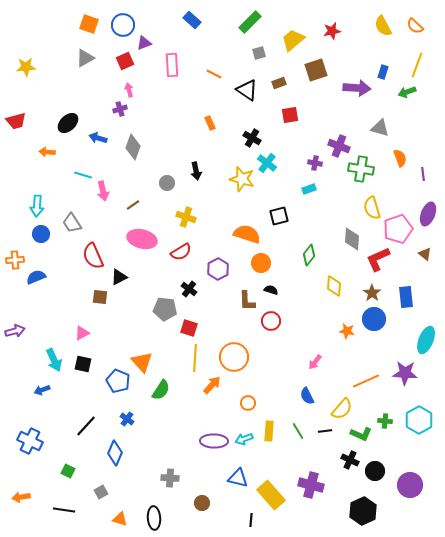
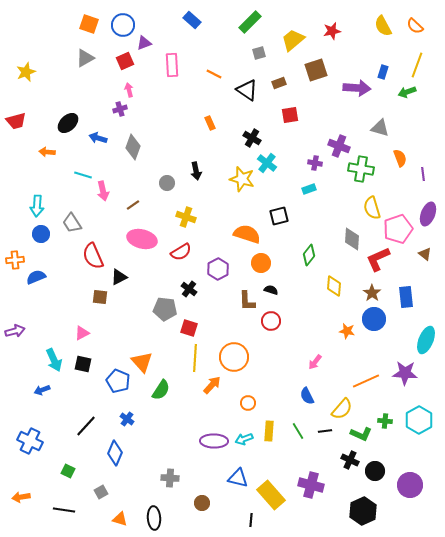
yellow star at (26, 67): moved 5 px down; rotated 18 degrees counterclockwise
